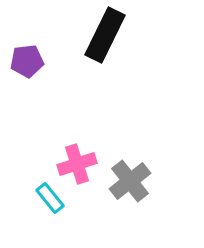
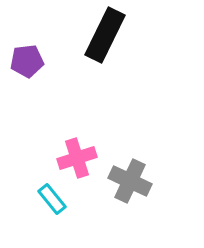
pink cross: moved 6 px up
gray cross: rotated 27 degrees counterclockwise
cyan rectangle: moved 2 px right, 1 px down
